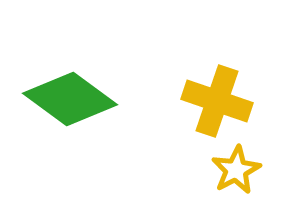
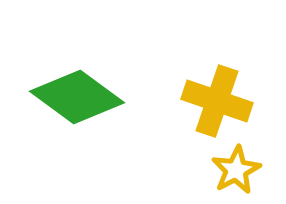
green diamond: moved 7 px right, 2 px up
